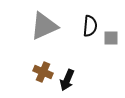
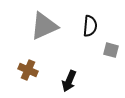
gray square: moved 12 px down; rotated 14 degrees clockwise
brown cross: moved 15 px left, 2 px up
black arrow: moved 2 px right, 1 px down
